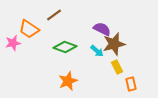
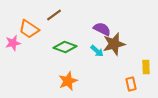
yellow rectangle: moved 29 px right; rotated 24 degrees clockwise
